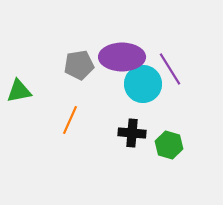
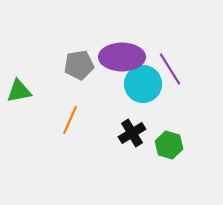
black cross: rotated 36 degrees counterclockwise
